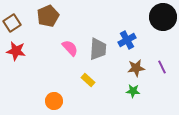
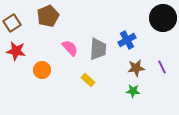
black circle: moved 1 px down
orange circle: moved 12 px left, 31 px up
